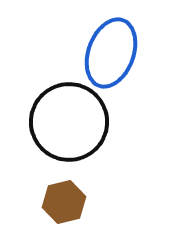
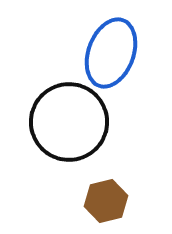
brown hexagon: moved 42 px right, 1 px up
